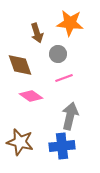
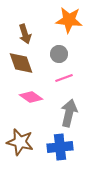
orange star: moved 1 px left, 3 px up
brown arrow: moved 12 px left, 1 px down
gray circle: moved 1 px right
brown diamond: moved 1 px right, 2 px up
pink diamond: moved 1 px down
gray arrow: moved 1 px left, 3 px up
blue cross: moved 2 px left, 1 px down
